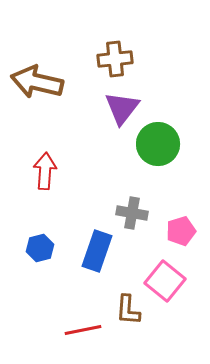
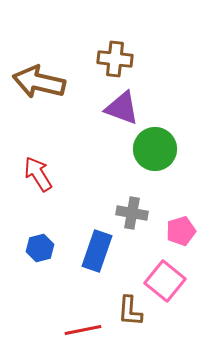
brown cross: rotated 12 degrees clockwise
brown arrow: moved 2 px right
purple triangle: rotated 48 degrees counterclockwise
green circle: moved 3 px left, 5 px down
red arrow: moved 7 px left, 3 px down; rotated 36 degrees counterclockwise
brown L-shape: moved 2 px right, 1 px down
